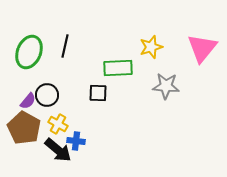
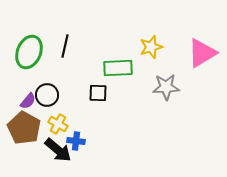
pink triangle: moved 5 px down; rotated 20 degrees clockwise
gray star: moved 1 px down; rotated 8 degrees counterclockwise
